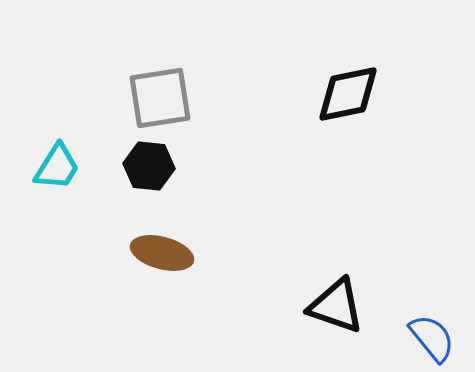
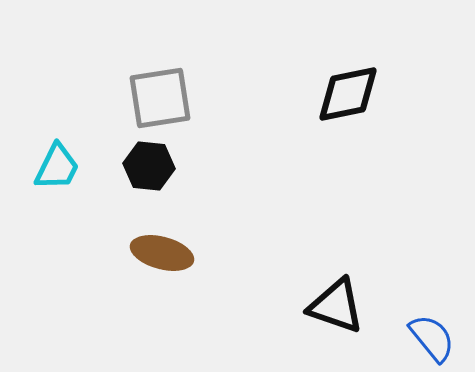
cyan trapezoid: rotated 6 degrees counterclockwise
